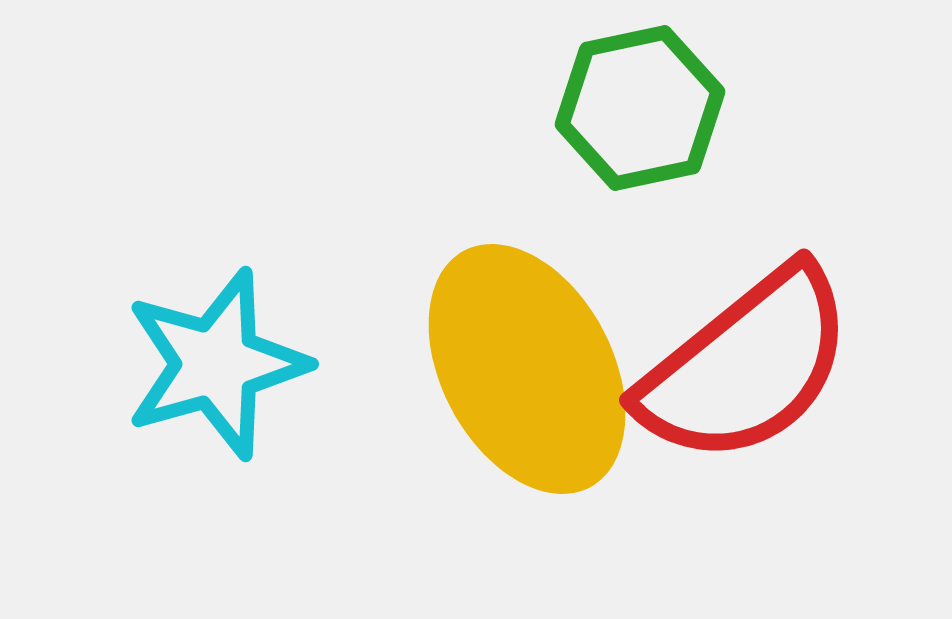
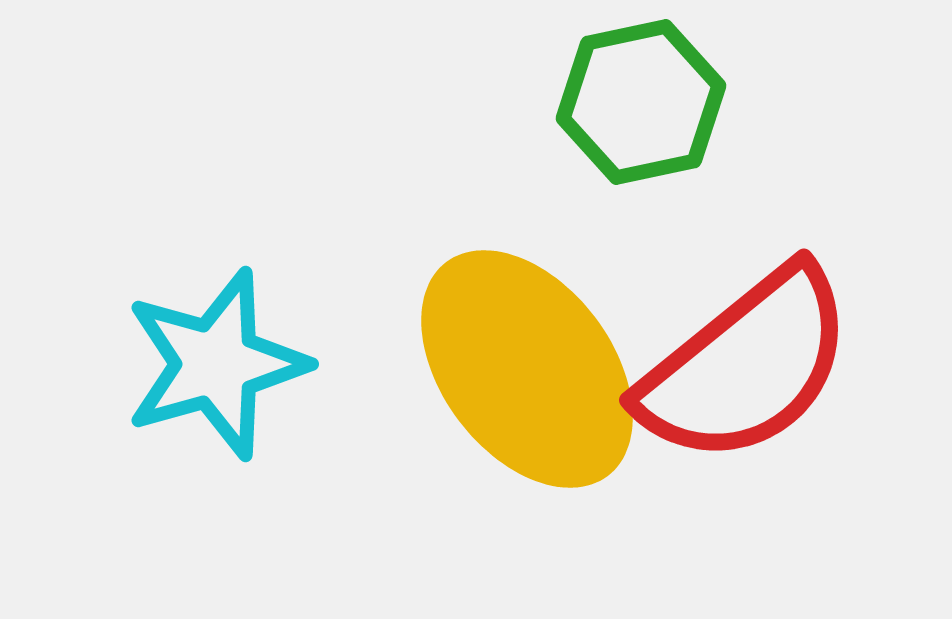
green hexagon: moved 1 px right, 6 px up
yellow ellipse: rotated 9 degrees counterclockwise
